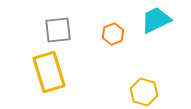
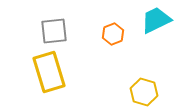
gray square: moved 4 px left, 1 px down
